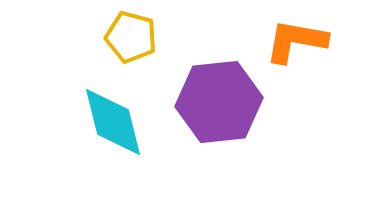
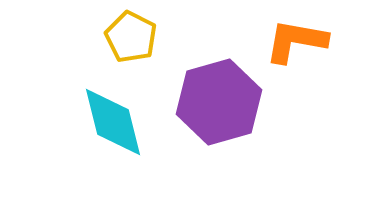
yellow pentagon: rotated 12 degrees clockwise
purple hexagon: rotated 10 degrees counterclockwise
